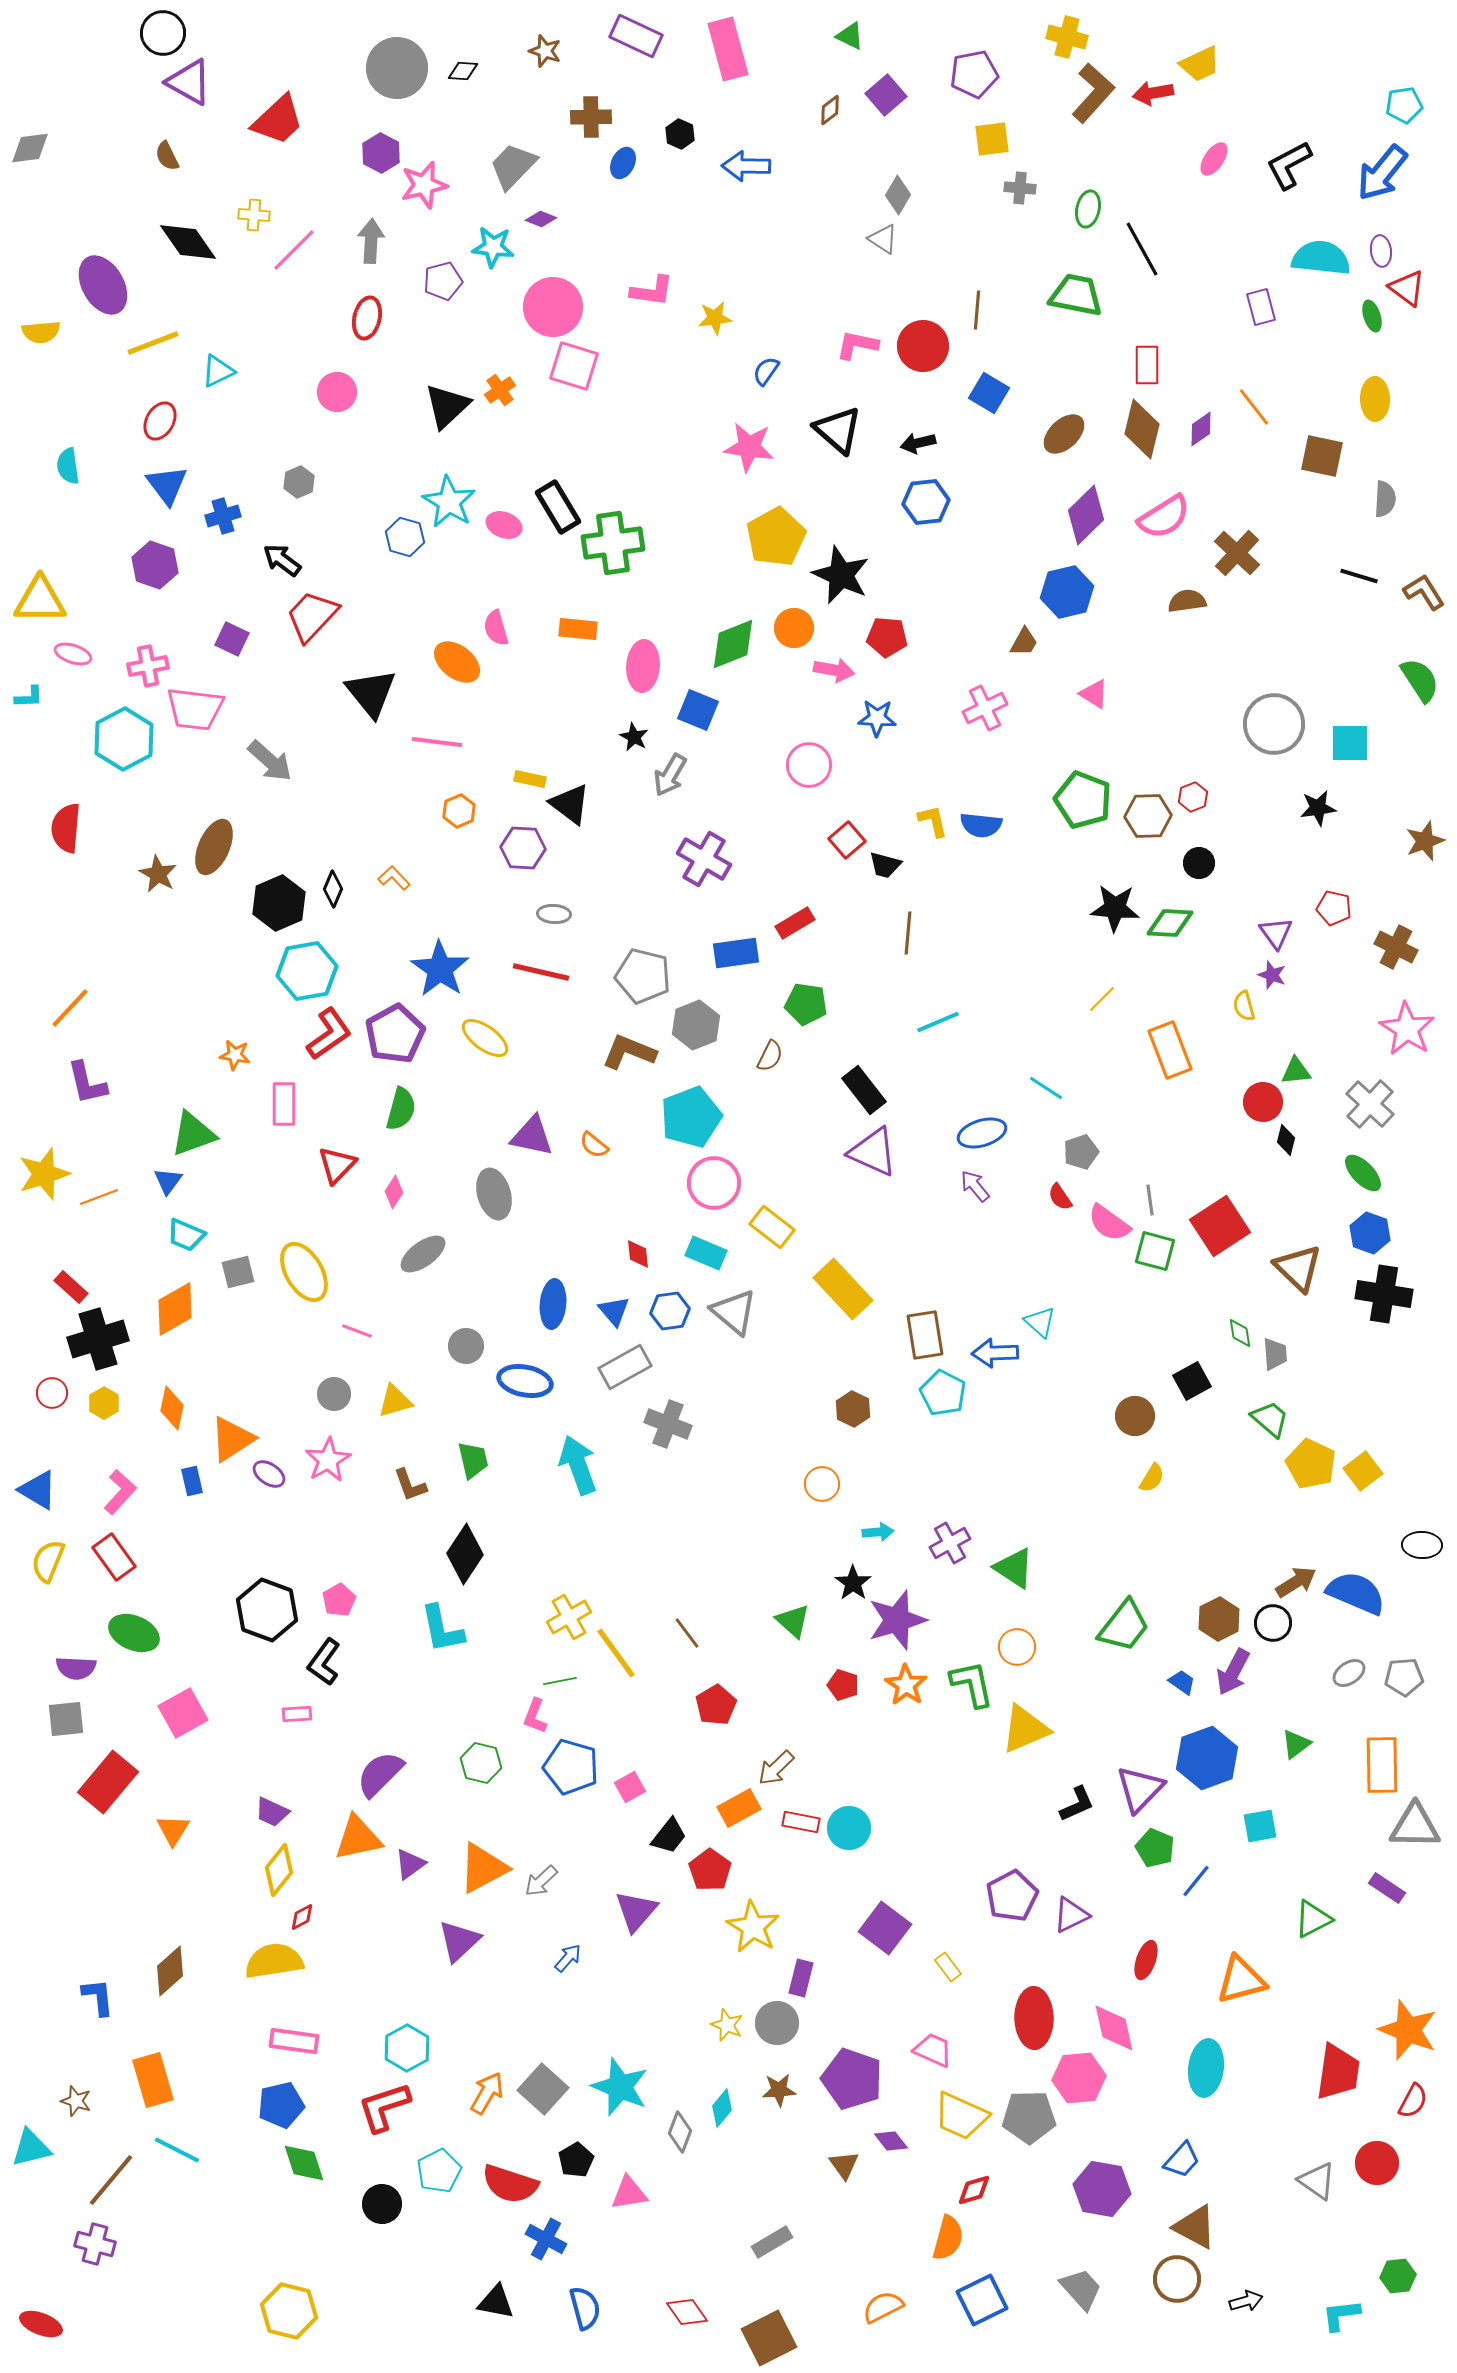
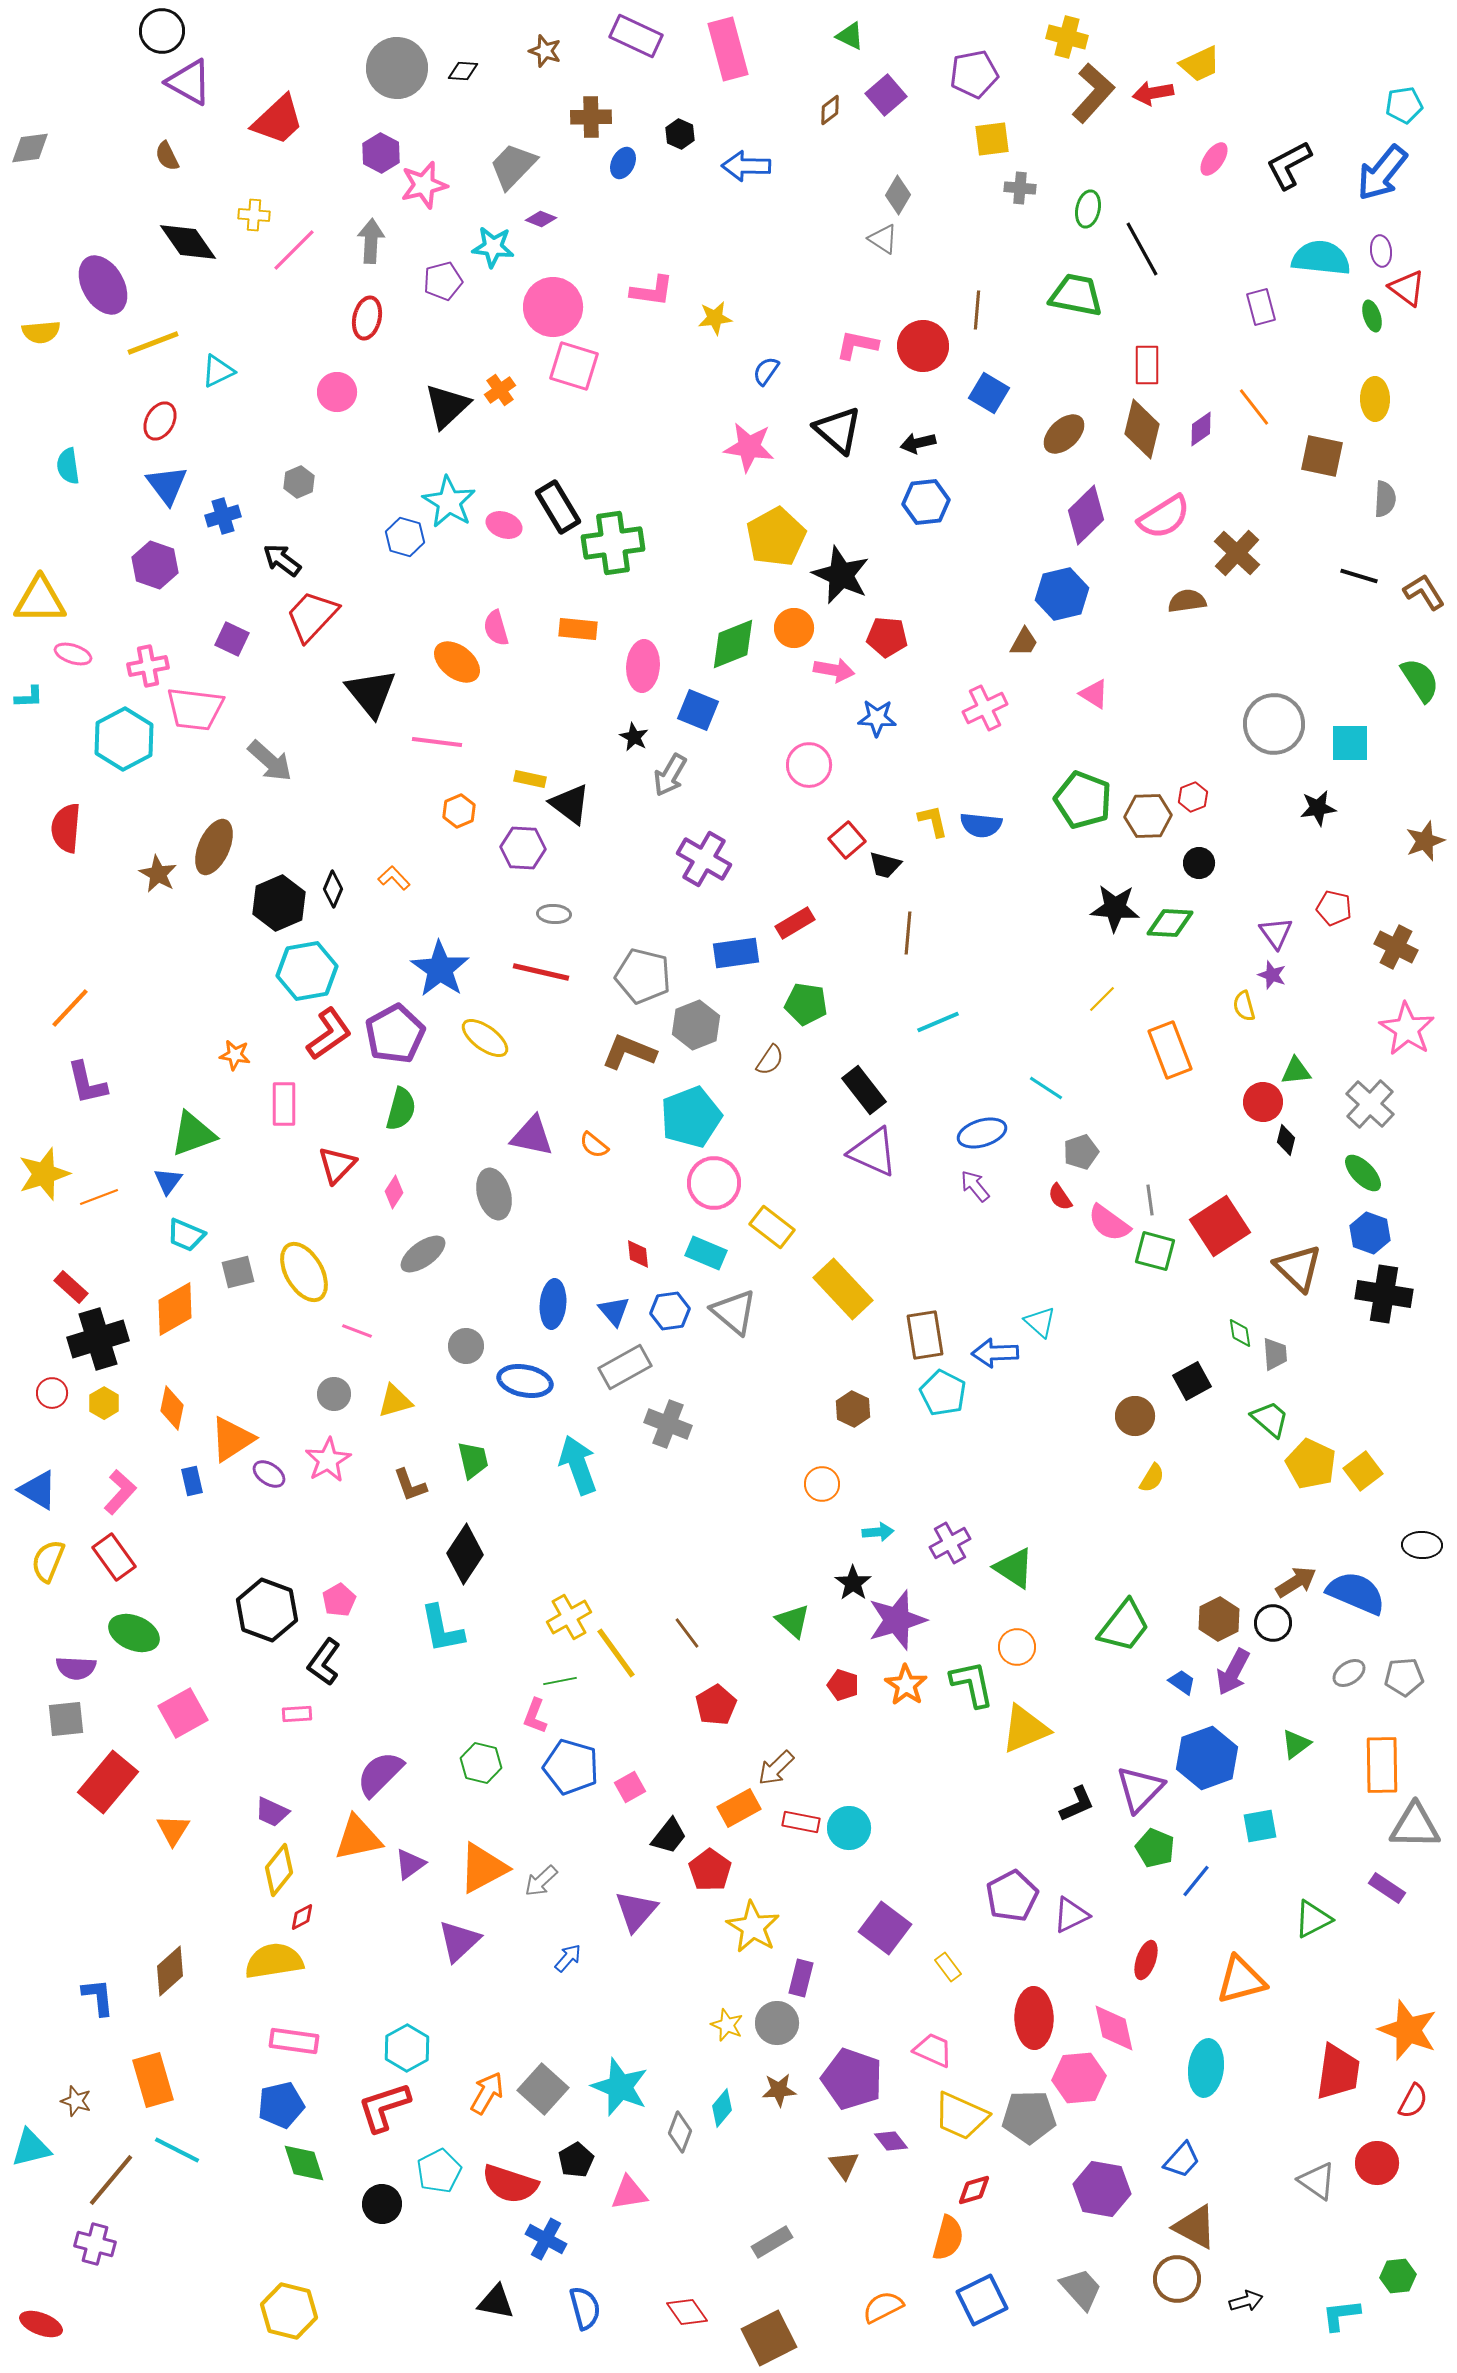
black circle at (163, 33): moved 1 px left, 2 px up
blue hexagon at (1067, 592): moved 5 px left, 2 px down
brown semicircle at (770, 1056): moved 4 px down; rotated 8 degrees clockwise
